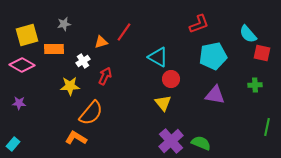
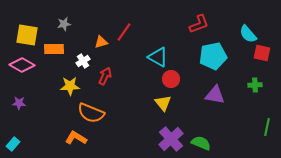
yellow square: rotated 25 degrees clockwise
orange semicircle: rotated 72 degrees clockwise
purple cross: moved 2 px up
